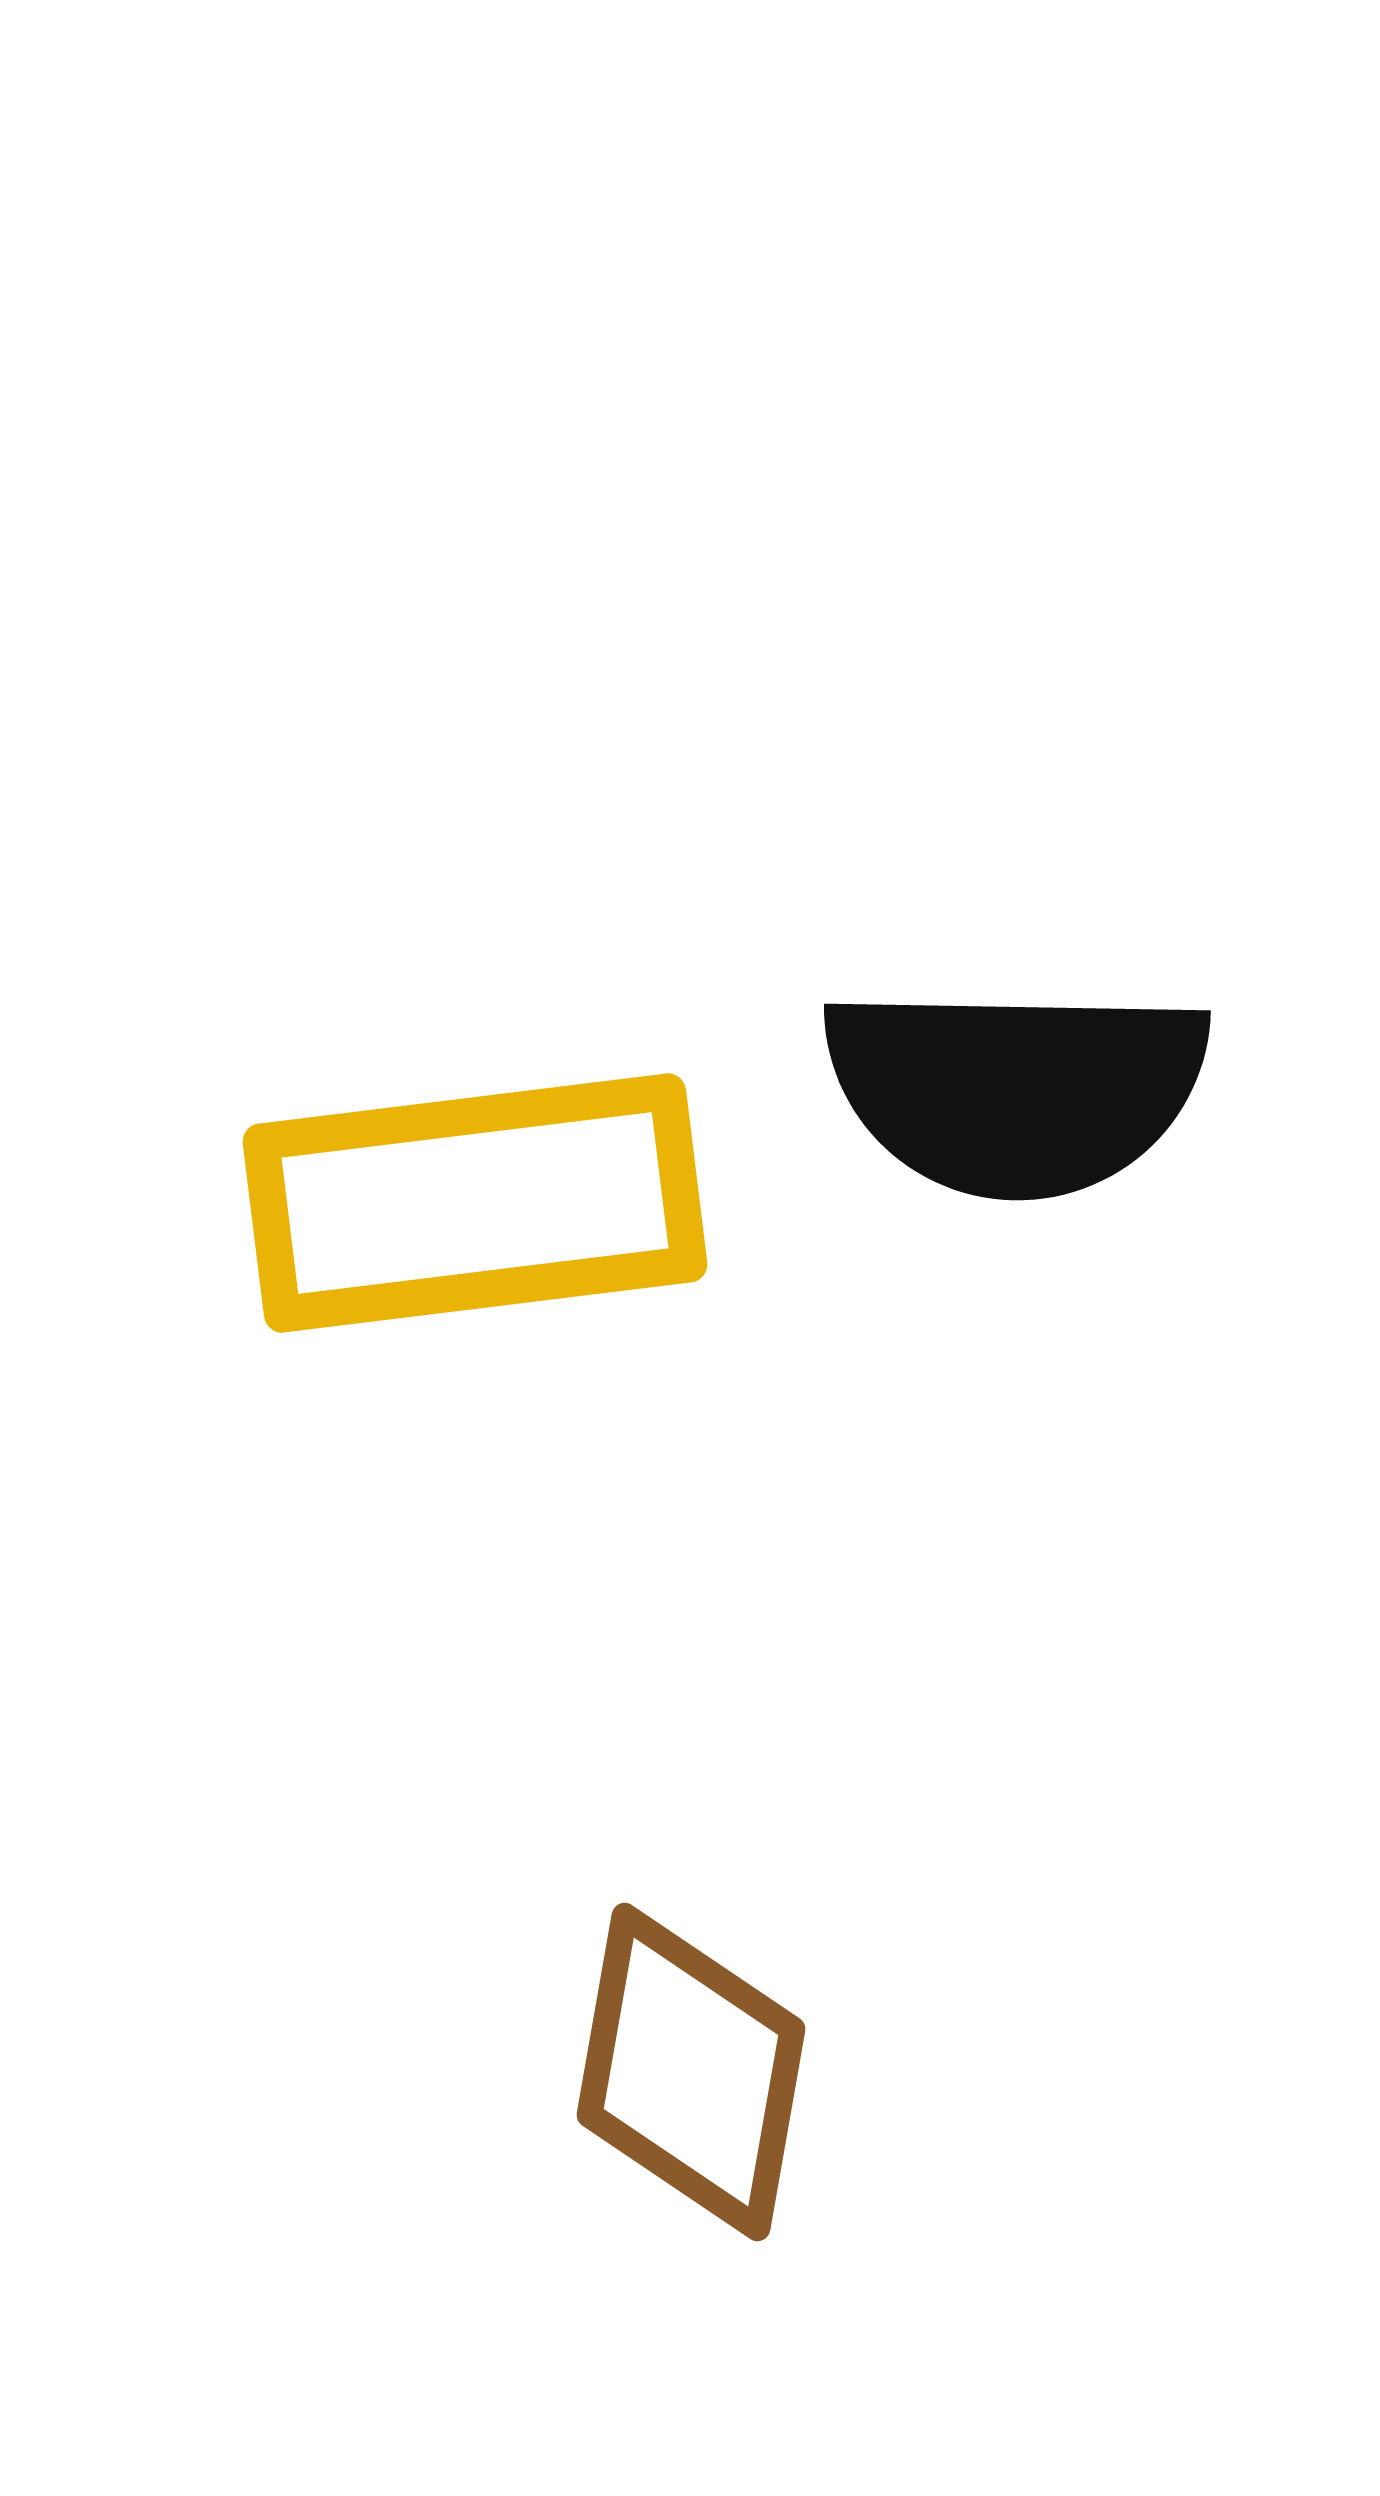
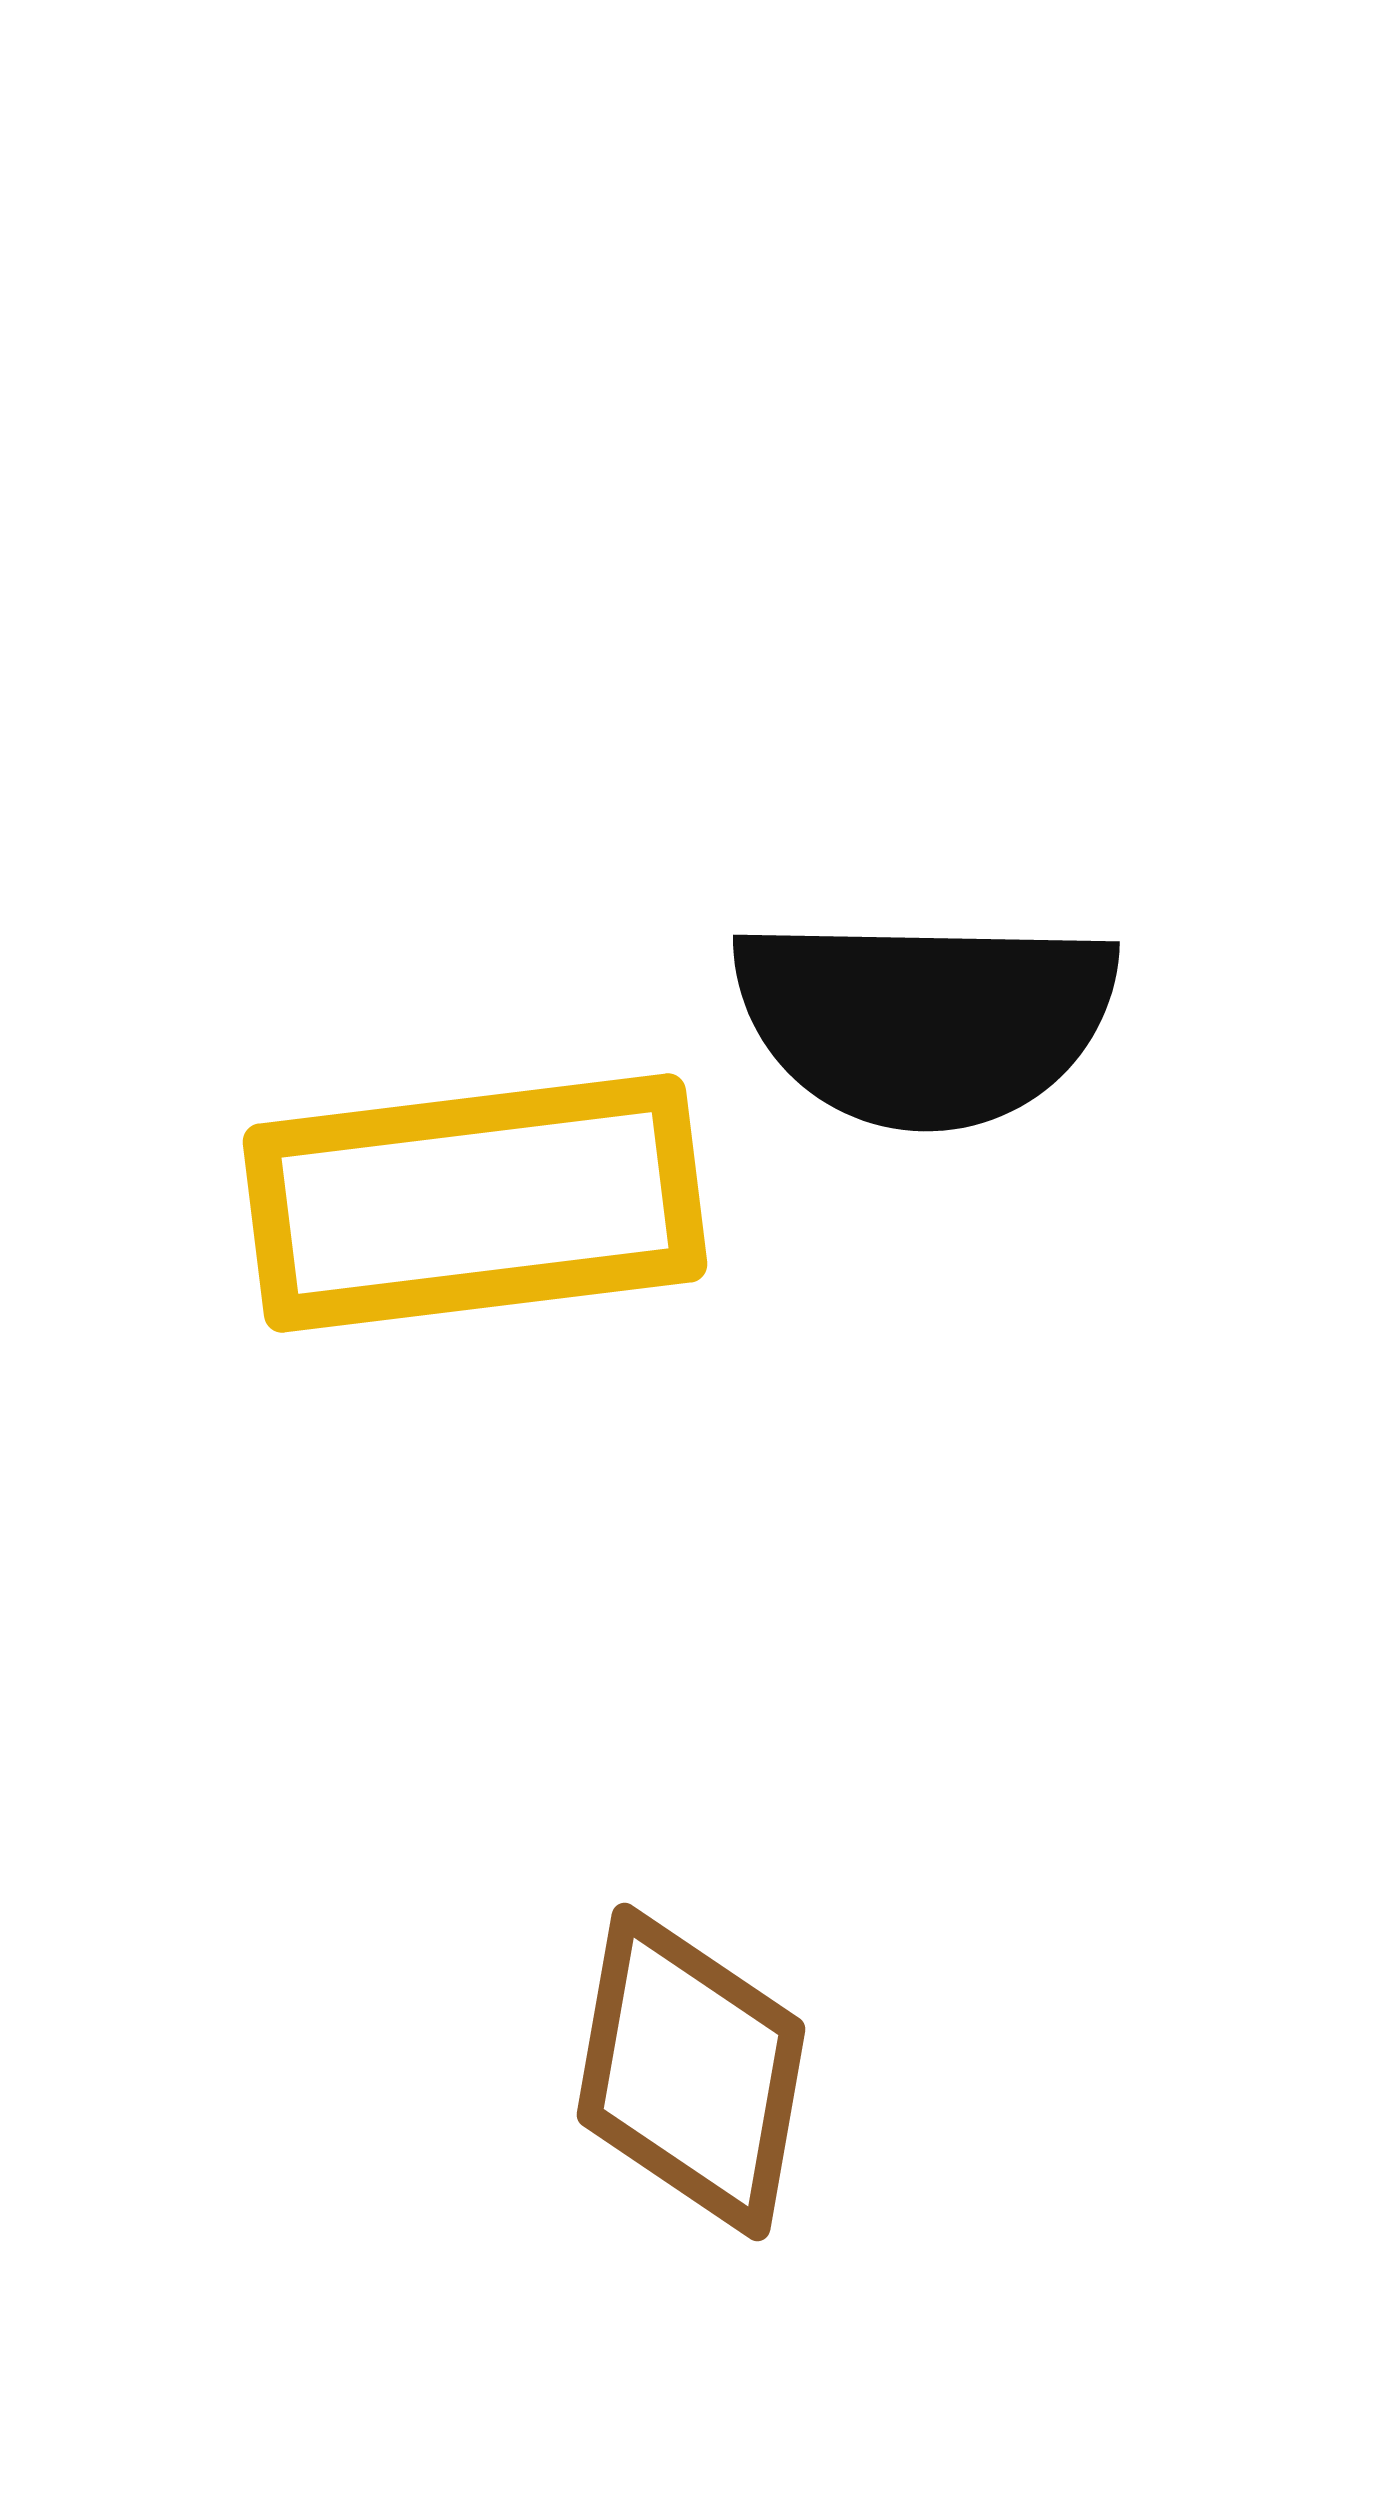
black semicircle: moved 91 px left, 69 px up
